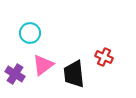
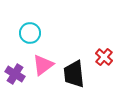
red cross: rotated 18 degrees clockwise
